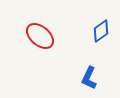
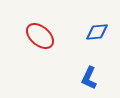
blue diamond: moved 4 px left, 1 px down; rotated 30 degrees clockwise
